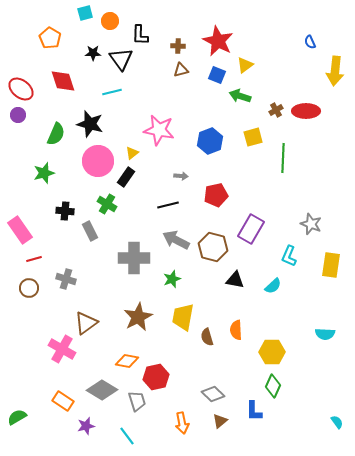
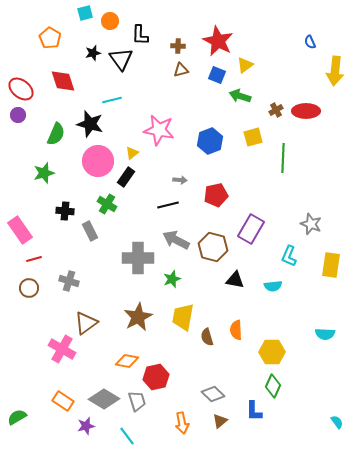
black star at (93, 53): rotated 14 degrees counterclockwise
cyan line at (112, 92): moved 8 px down
gray arrow at (181, 176): moved 1 px left, 4 px down
gray cross at (134, 258): moved 4 px right
gray cross at (66, 279): moved 3 px right, 2 px down
cyan semicircle at (273, 286): rotated 36 degrees clockwise
gray diamond at (102, 390): moved 2 px right, 9 px down
